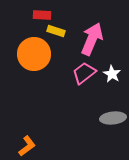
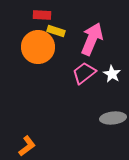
orange circle: moved 4 px right, 7 px up
